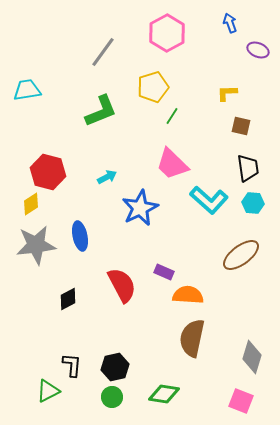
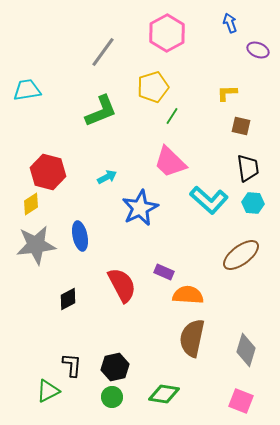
pink trapezoid: moved 2 px left, 2 px up
gray diamond: moved 6 px left, 7 px up
